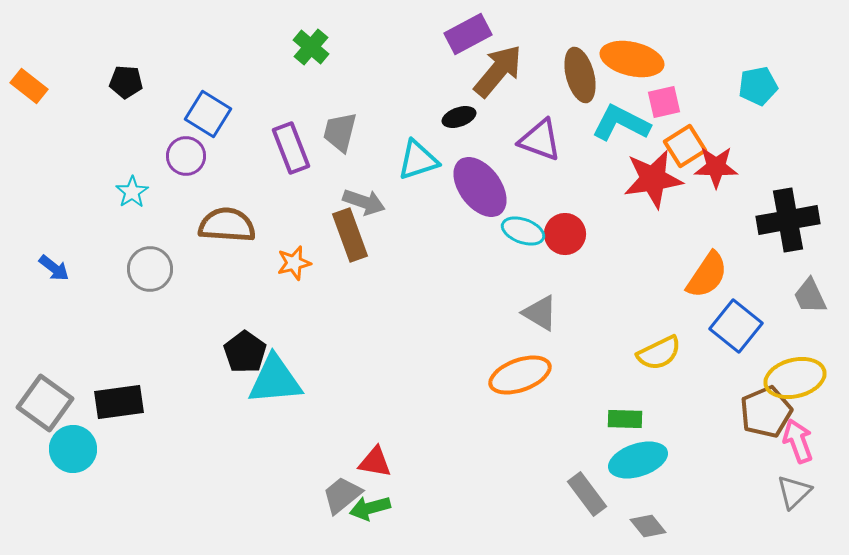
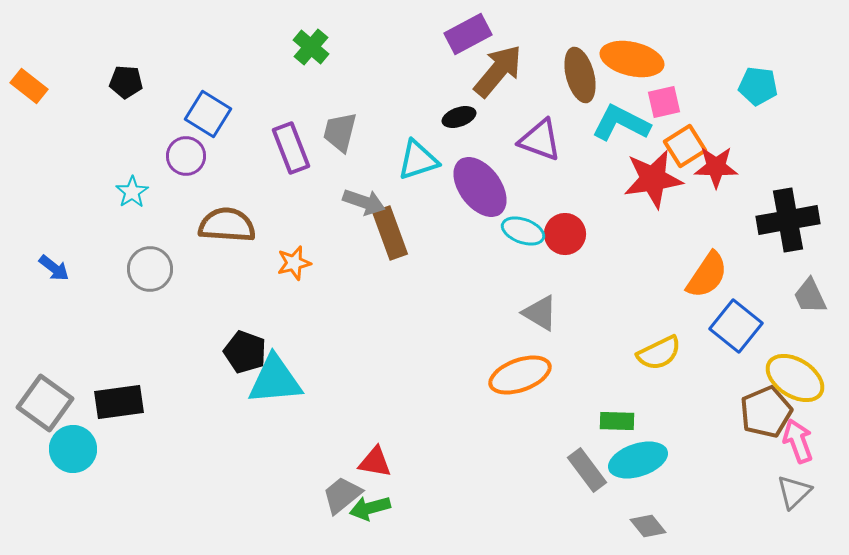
cyan pentagon at (758, 86): rotated 18 degrees clockwise
brown rectangle at (350, 235): moved 40 px right, 2 px up
black pentagon at (245, 352): rotated 15 degrees counterclockwise
yellow ellipse at (795, 378): rotated 46 degrees clockwise
green rectangle at (625, 419): moved 8 px left, 2 px down
gray rectangle at (587, 494): moved 24 px up
